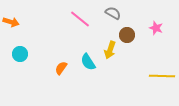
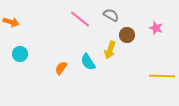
gray semicircle: moved 2 px left, 2 px down
